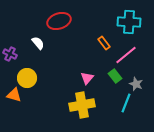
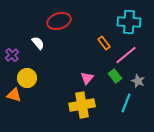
purple cross: moved 2 px right, 1 px down; rotated 24 degrees clockwise
gray star: moved 2 px right, 3 px up
